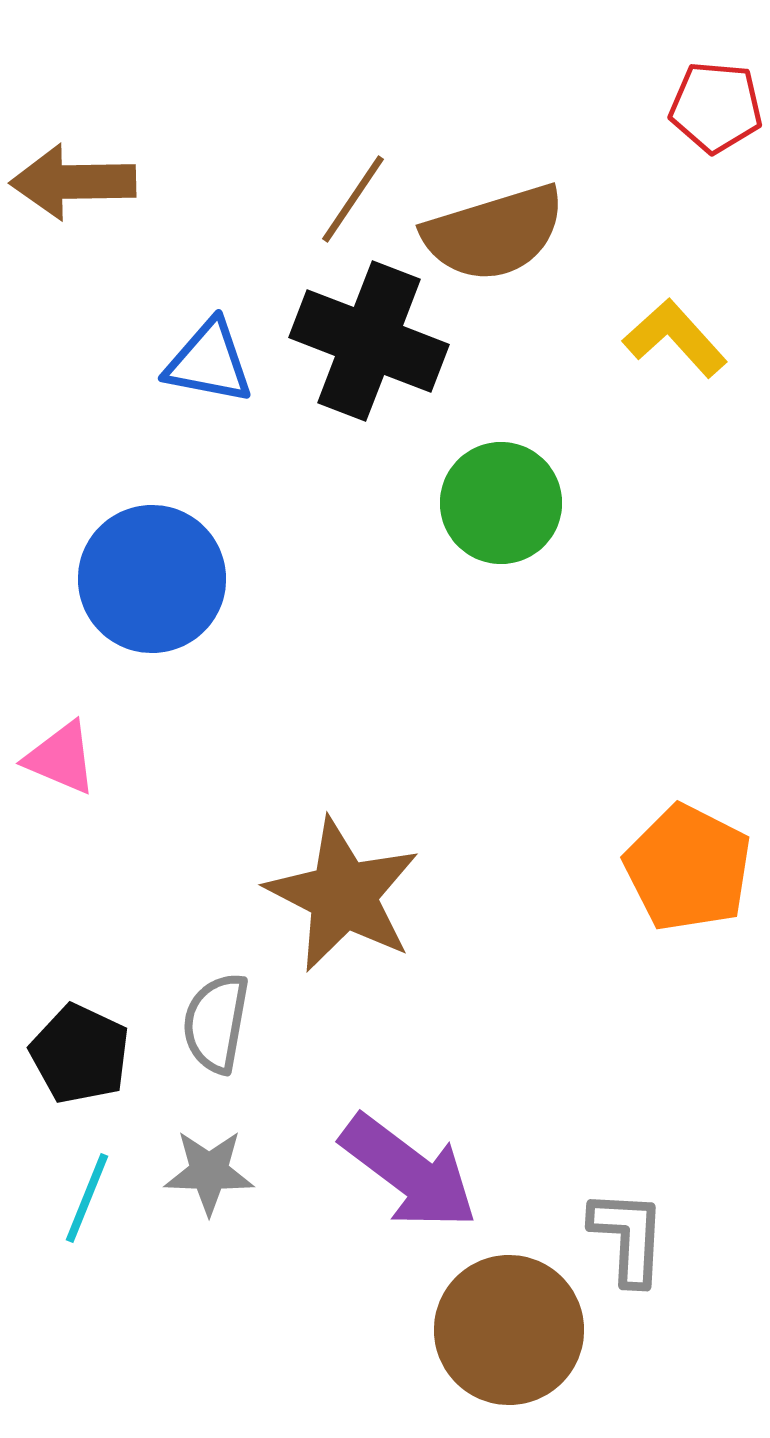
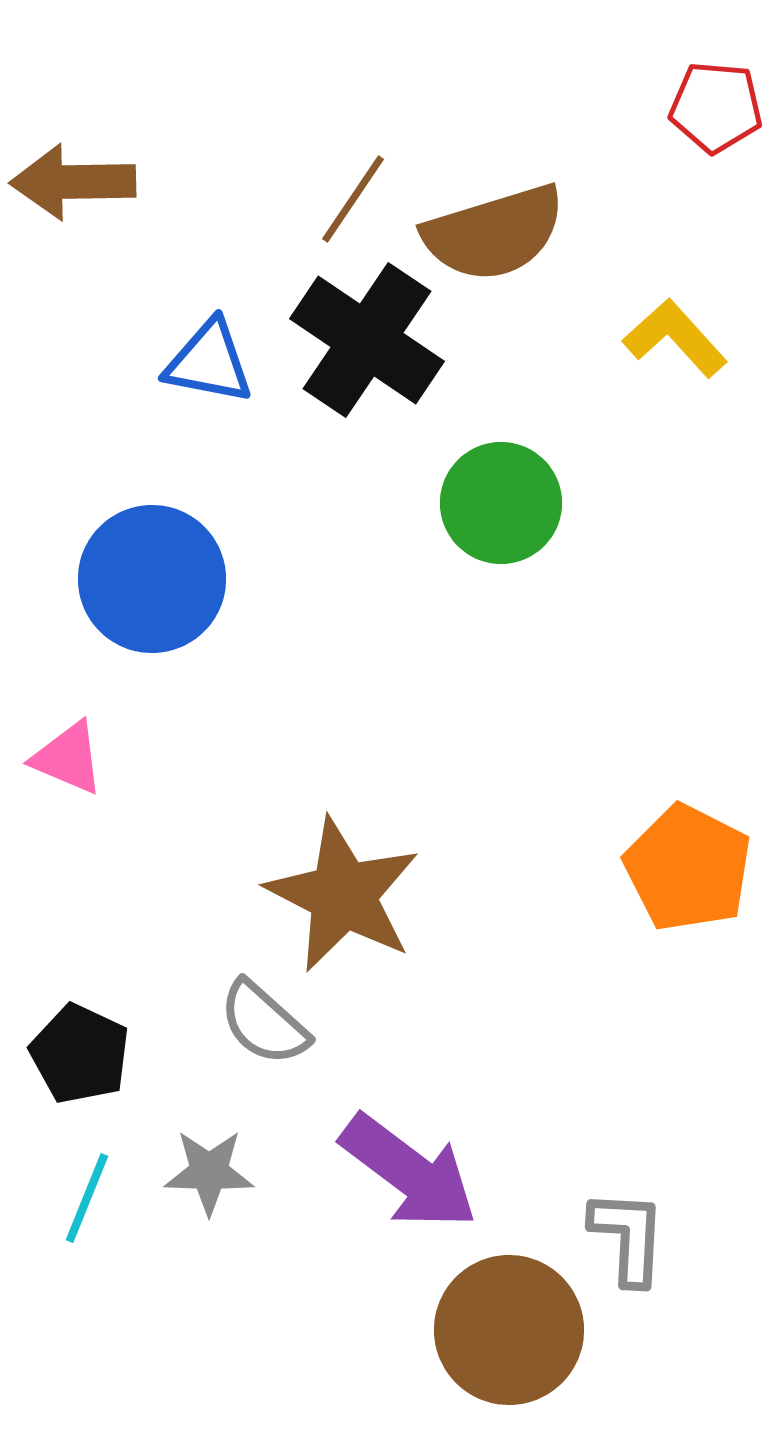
black cross: moved 2 px left, 1 px up; rotated 13 degrees clockwise
pink triangle: moved 7 px right
gray semicircle: moved 48 px right; rotated 58 degrees counterclockwise
